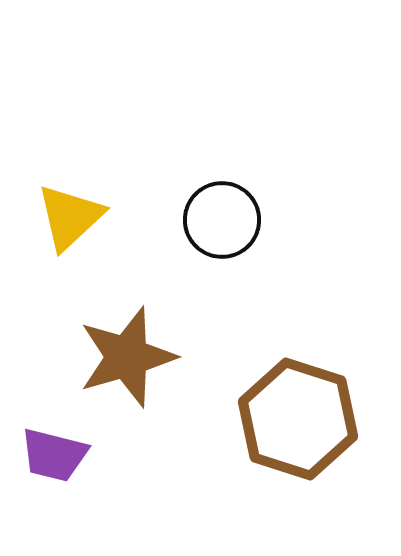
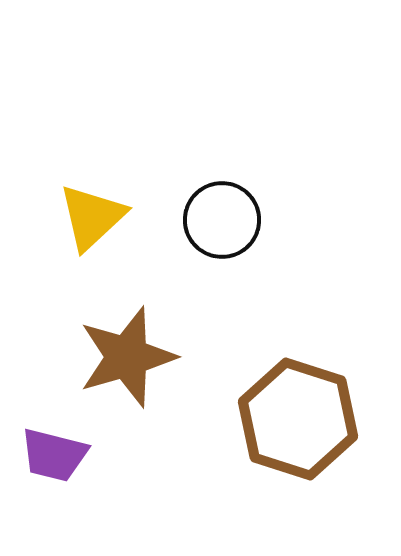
yellow triangle: moved 22 px right
